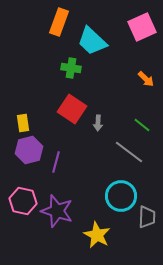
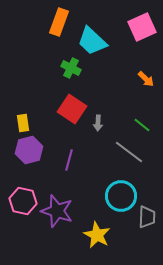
green cross: rotated 18 degrees clockwise
purple line: moved 13 px right, 2 px up
